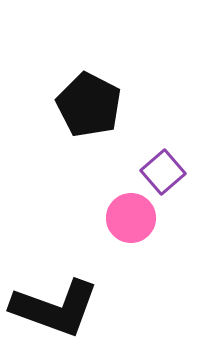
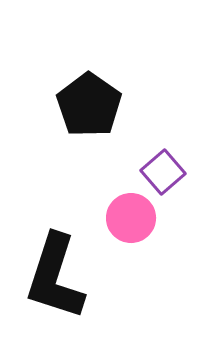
black pentagon: rotated 8 degrees clockwise
black L-shape: moved 31 px up; rotated 88 degrees clockwise
